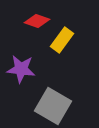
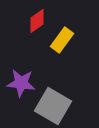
red diamond: rotated 55 degrees counterclockwise
purple star: moved 14 px down
